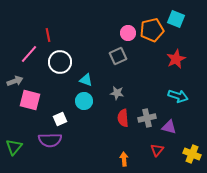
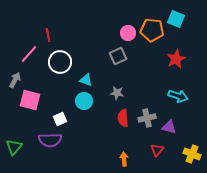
orange pentagon: rotated 20 degrees clockwise
gray arrow: moved 1 px up; rotated 42 degrees counterclockwise
